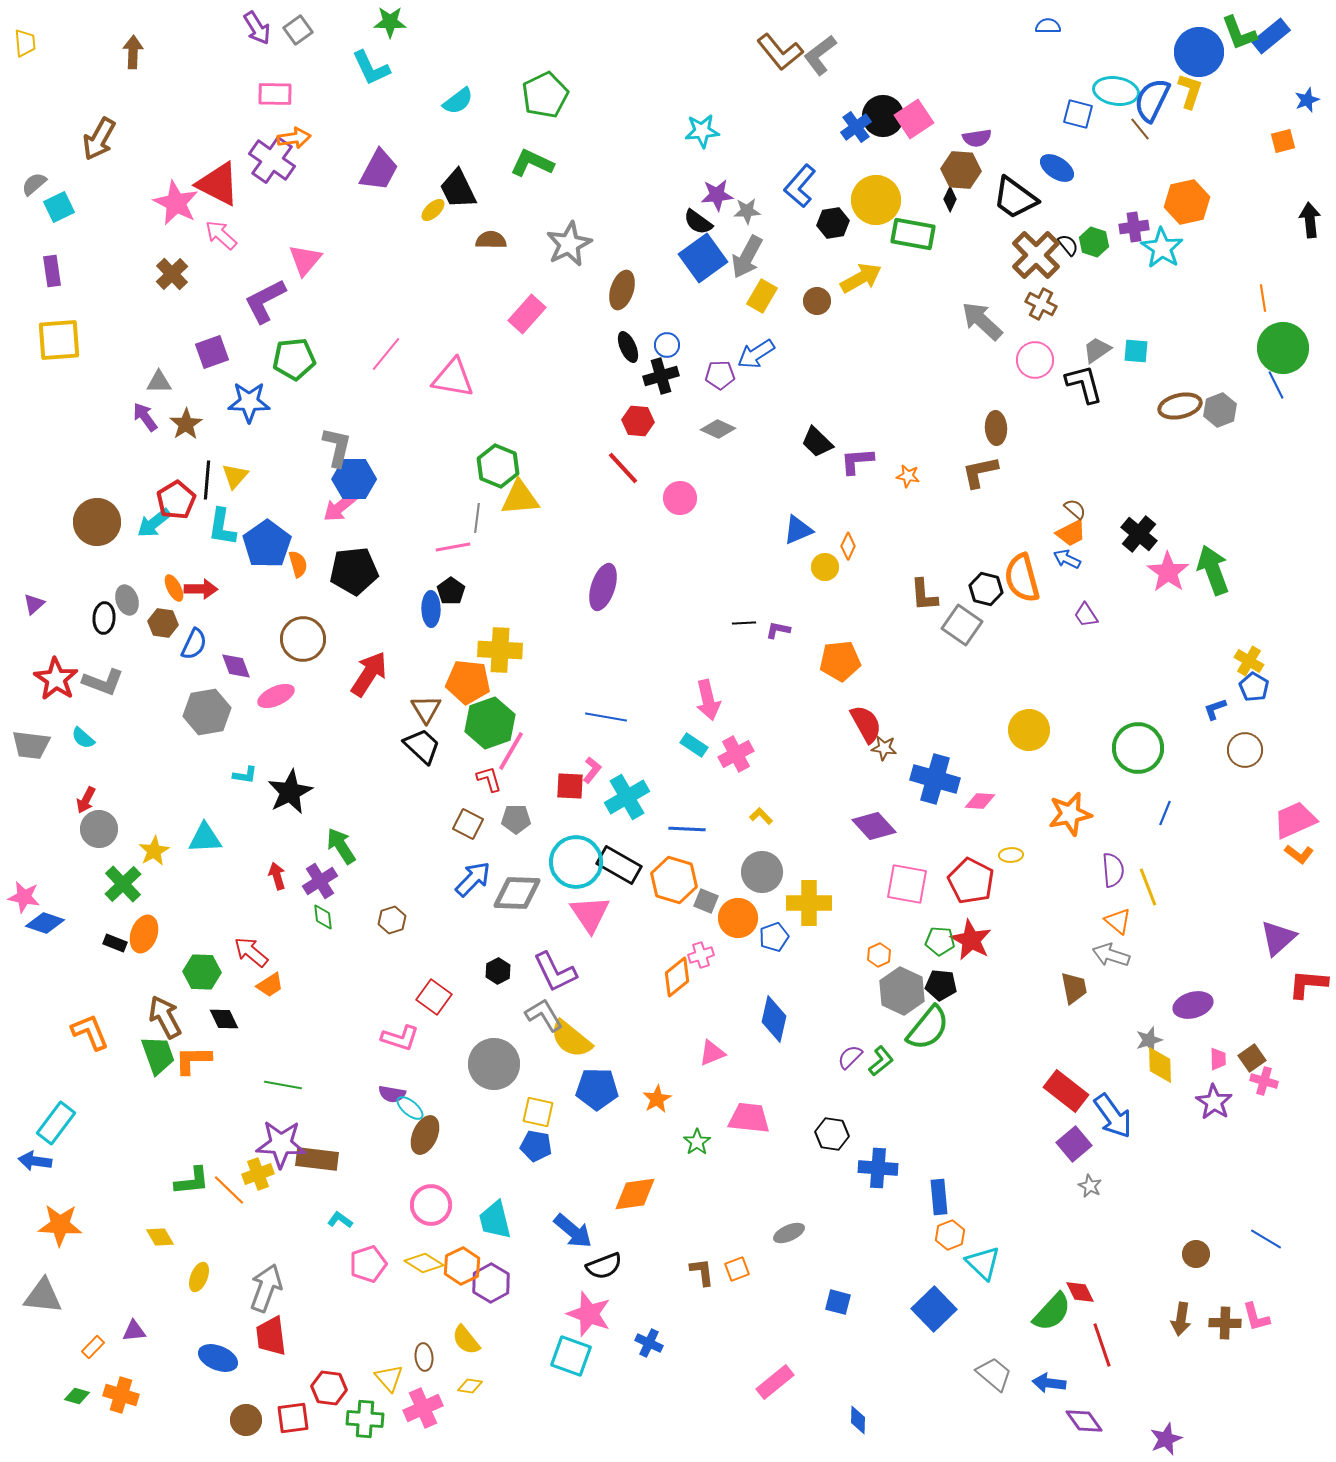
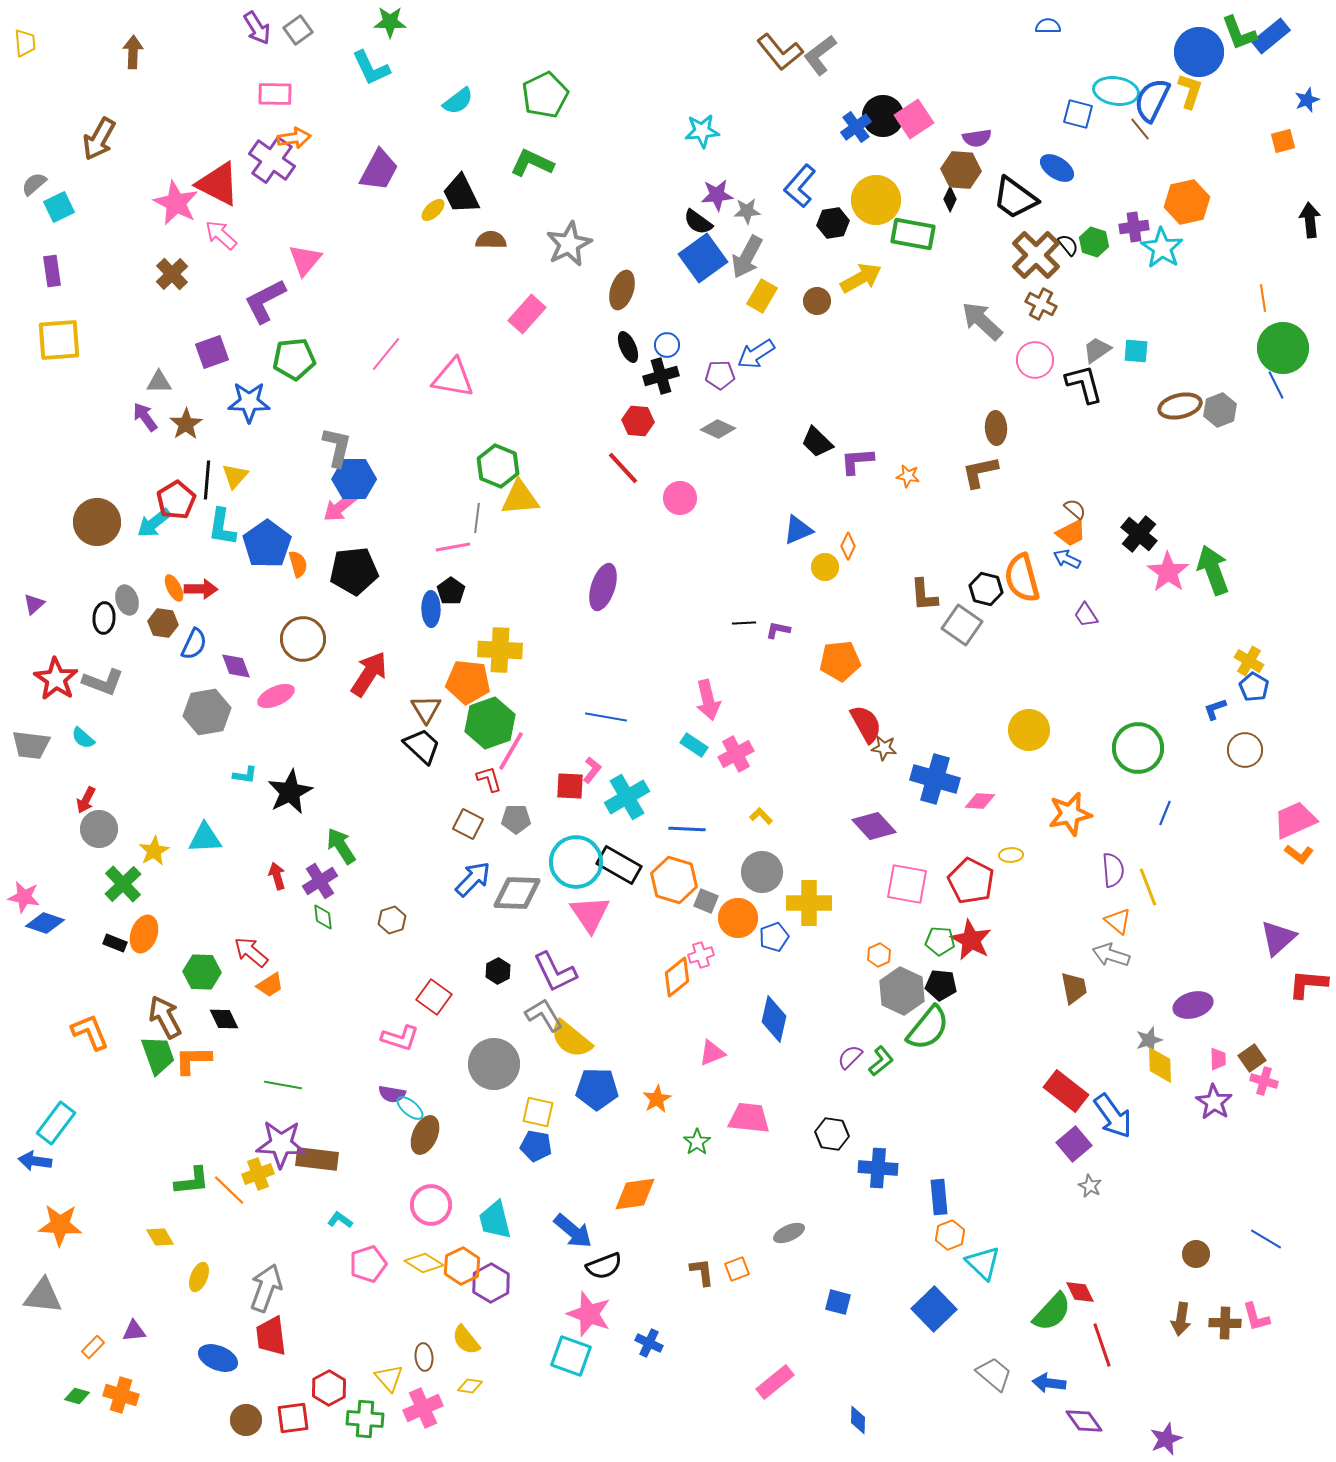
black trapezoid at (458, 189): moved 3 px right, 5 px down
red hexagon at (329, 1388): rotated 24 degrees clockwise
